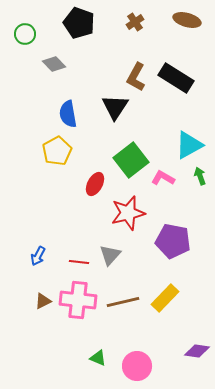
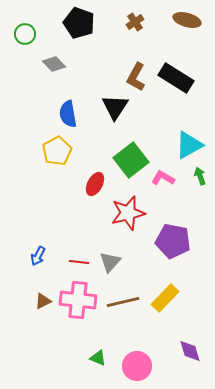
gray triangle: moved 7 px down
purple diamond: moved 7 px left; rotated 65 degrees clockwise
